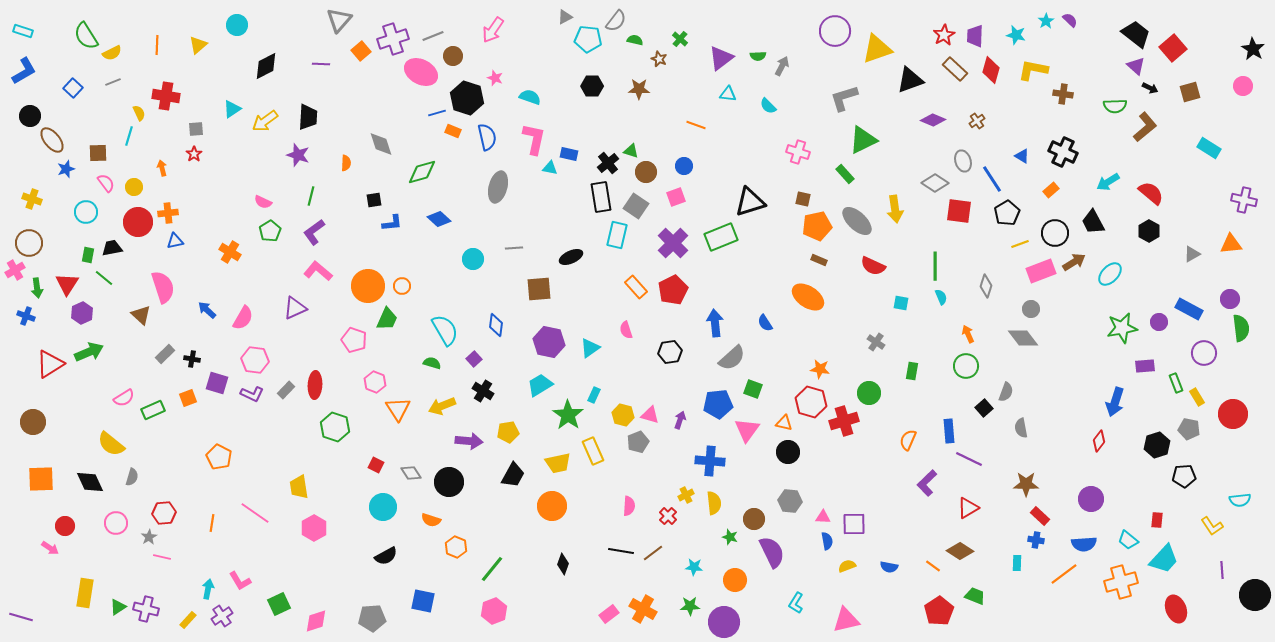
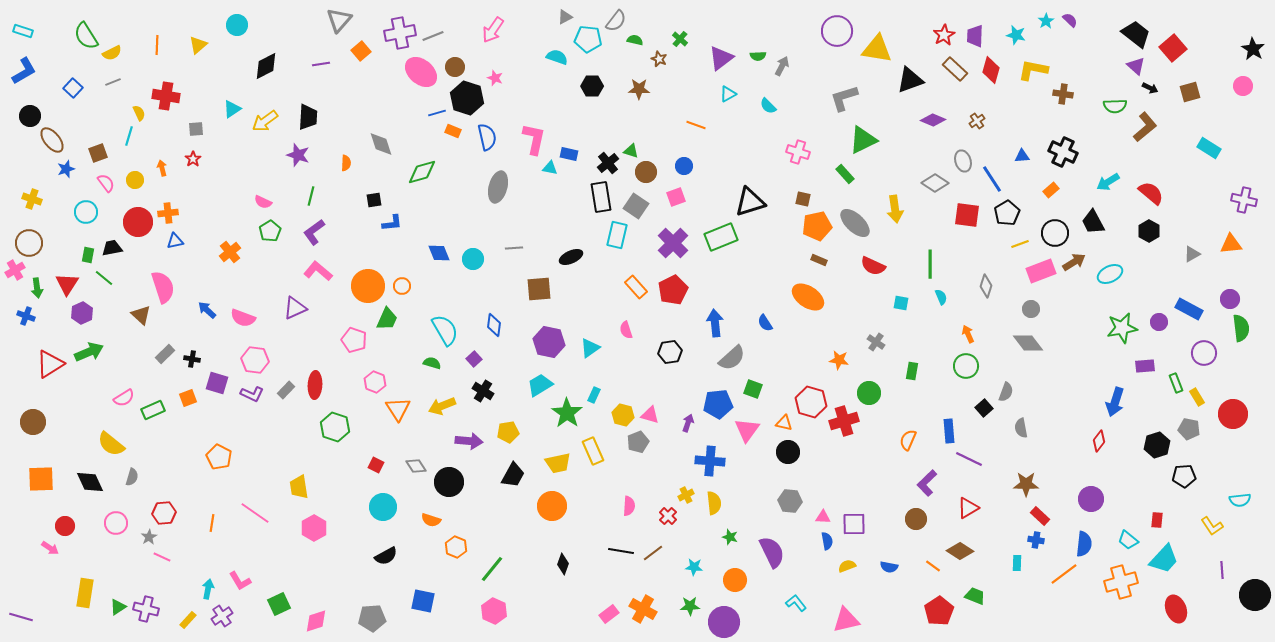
purple circle at (835, 31): moved 2 px right
purple cross at (393, 39): moved 7 px right, 6 px up; rotated 8 degrees clockwise
yellow triangle at (877, 49): rotated 28 degrees clockwise
brown circle at (453, 56): moved 2 px right, 11 px down
purple line at (321, 64): rotated 12 degrees counterclockwise
pink ellipse at (421, 72): rotated 12 degrees clockwise
cyan triangle at (728, 94): rotated 36 degrees counterclockwise
cyan semicircle at (530, 97): moved 27 px right, 40 px up
brown square at (98, 153): rotated 18 degrees counterclockwise
red star at (194, 154): moved 1 px left, 5 px down
blue triangle at (1022, 156): rotated 35 degrees counterclockwise
yellow circle at (134, 187): moved 1 px right, 7 px up
red square at (959, 211): moved 8 px right, 4 px down
blue diamond at (439, 219): moved 34 px down; rotated 25 degrees clockwise
gray ellipse at (857, 221): moved 2 px left, 2 px down
orange cross at (230, 252): rotated 20 degrees clockwise
green line at (935, 266): moved 5 px left, 2 px up
cyan ellipse at (1110, 274): rotated 20 degrees clockwise
pink semicircle at (243, 318): rotated 80 degrees clockwise
blue diamond at (496, 325): moved 2 px left
gray diamond at (1023, 338): moved 5 px right, 5 px down
orange star at (820, 369): moved 19 px right, 9 px up
green star at (568, 415): moved 1 px left, 2 px up
purple arrow at (680, 420): moved 8 px right, 3 px down
gray diamond at (411, 473): moved 5 px right, 7 px up
brown circle at (754, 519): moved 162 px right
blue semicircle at (1084, 544): rotated 80 degrees counterclockwise
pink line at (162, 557): rotated 12 degrees clockwise
cyan L-shape at (796, 603): rotated 110 degrees clockwise
pink hexagon at (494, 611): rotated 15 degrees counterclockwise
